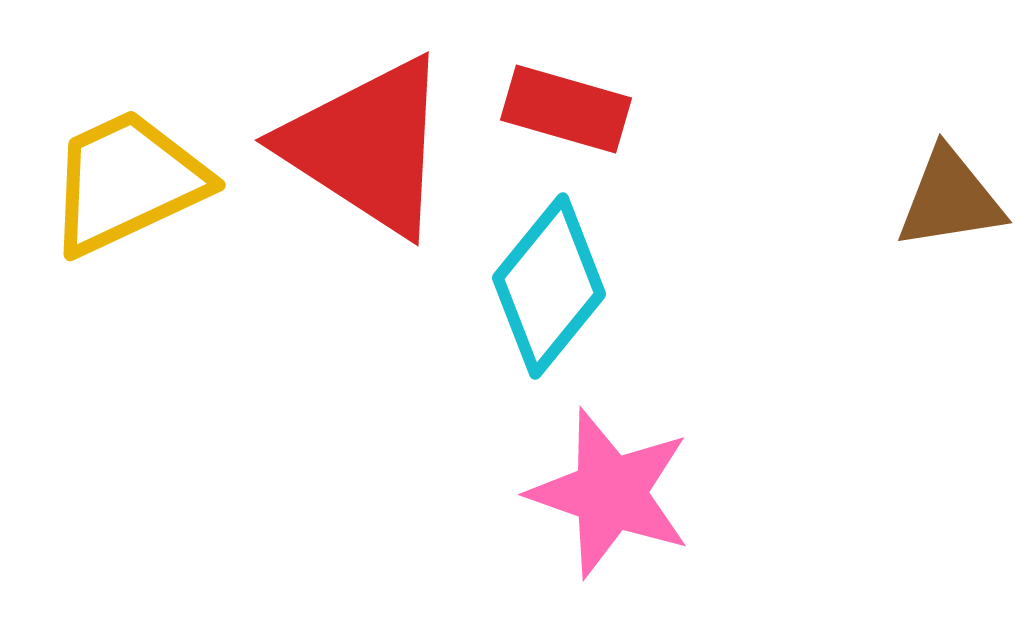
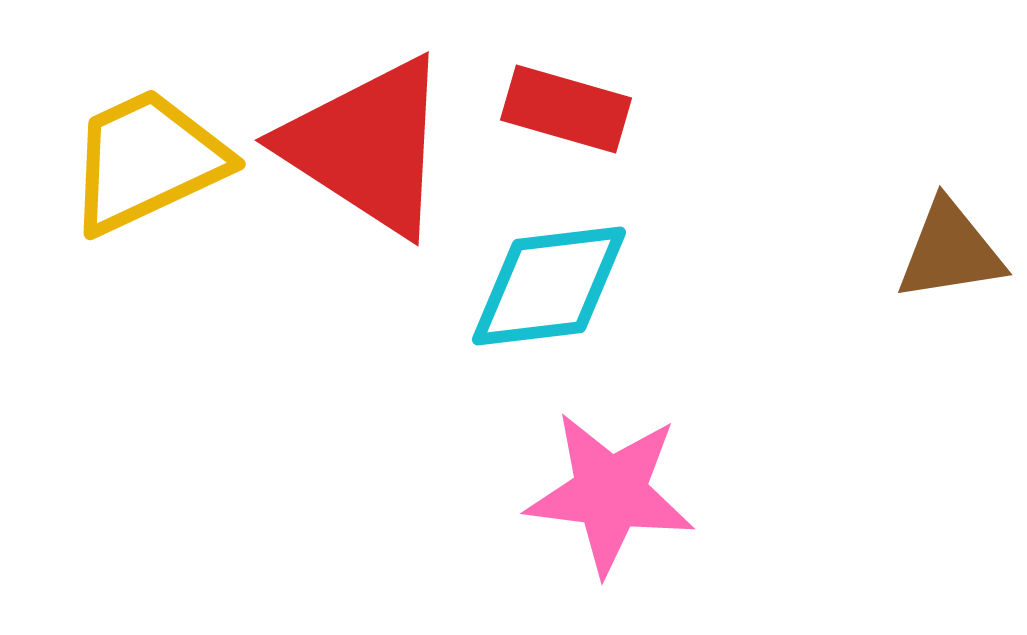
yellow trapezoid: moved 20 px right, 21 px up
brown triangle: moved 52 px down
cyan diamond: rotated 44 degrees clockwise
pink star: rotated 12 degrees counterclockwise
